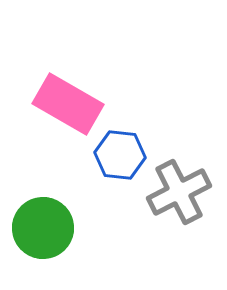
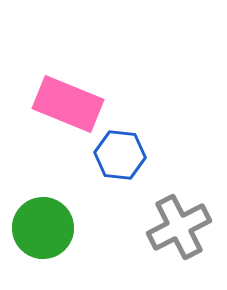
pink rectangle: rotated 8 degrees counterclockwise
gray cross: moved 35 px down
